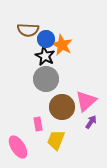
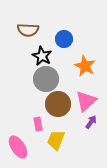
blue circle: moved 18 px right
orange star: moved 23 px right, 21 px down
black star: moved 3 px left
brown circle: moved 4 px left, 3 px up
